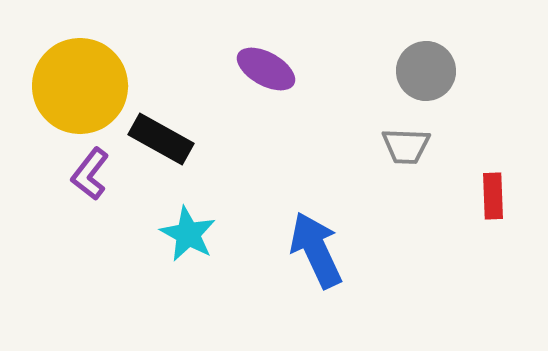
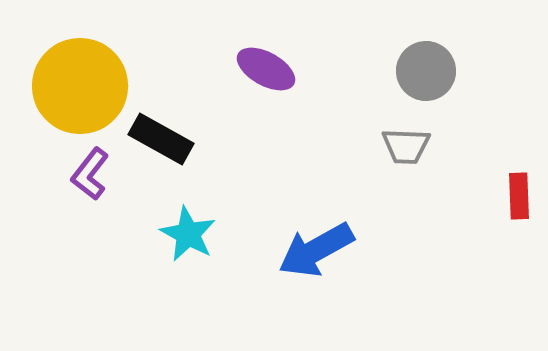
red rectangle: moved 26 px right
blue arrow: rotated 94 degrees counterclockwise
